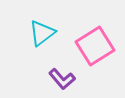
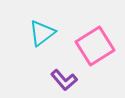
purple L-shape: moved 2 px right, 1 px down
